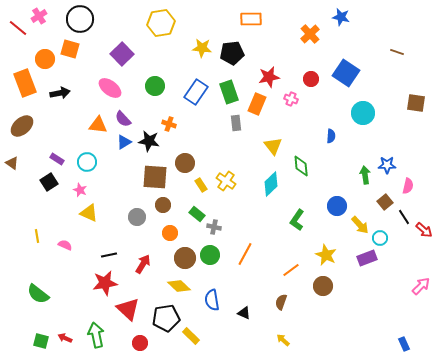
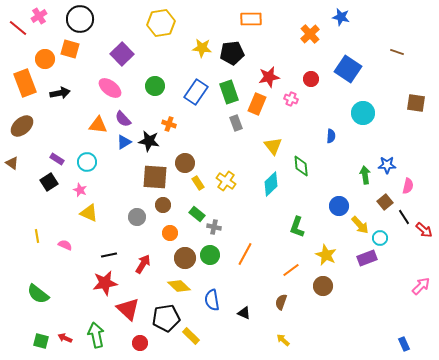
blue square at (346, 73): moved 2 px right, 4 px up
gray rectangle at (236, 123): rotated 14 degrees counterclockwise
yellow rectangle at (201, 185): moved 3 px left, 2 px up
blue circle at (337, 206): moved 2 px right
green L-shape at (297, 220): moved 7 px down; rotated 15 degrees counterclockwise
